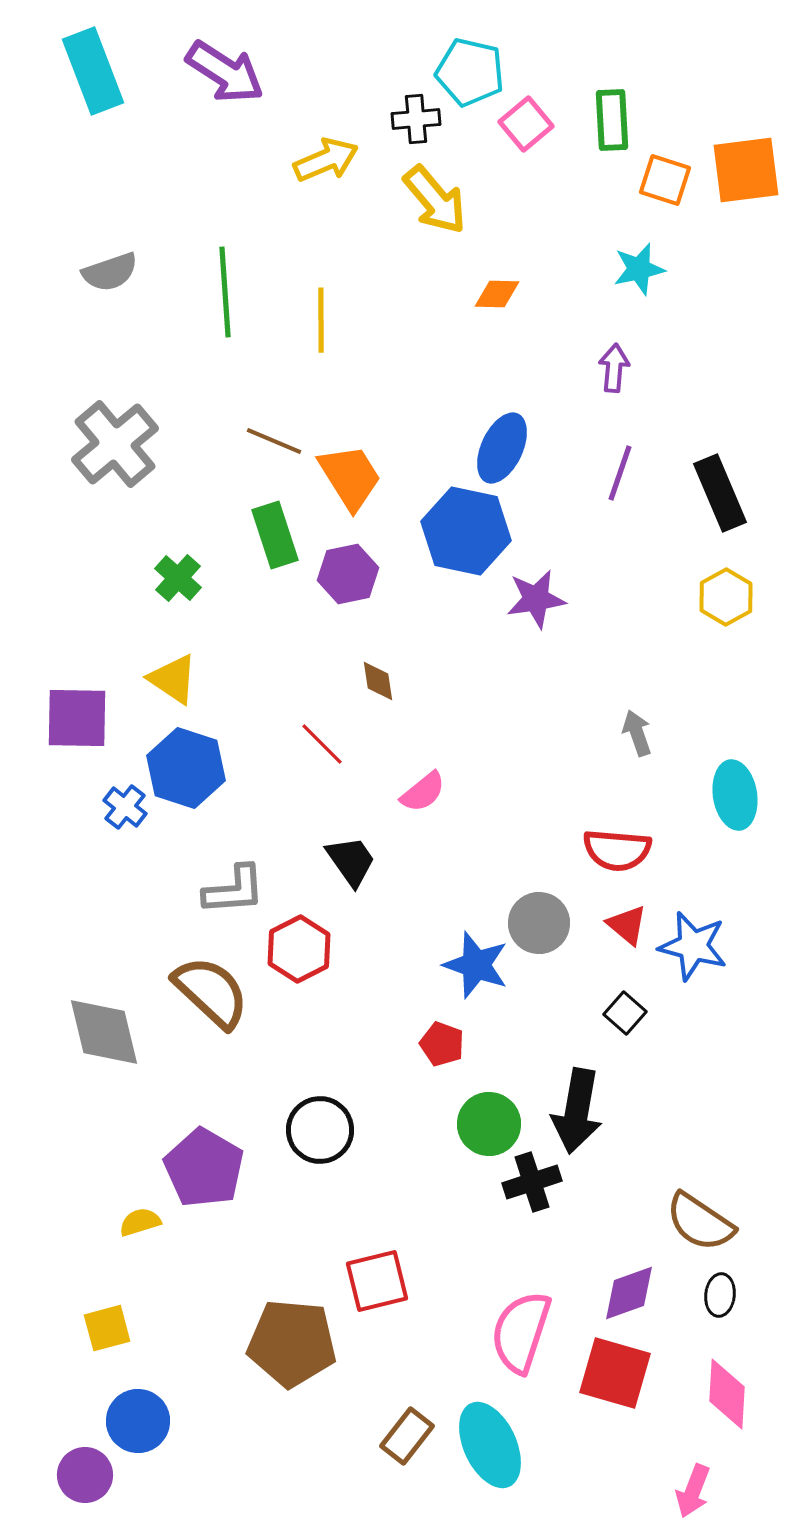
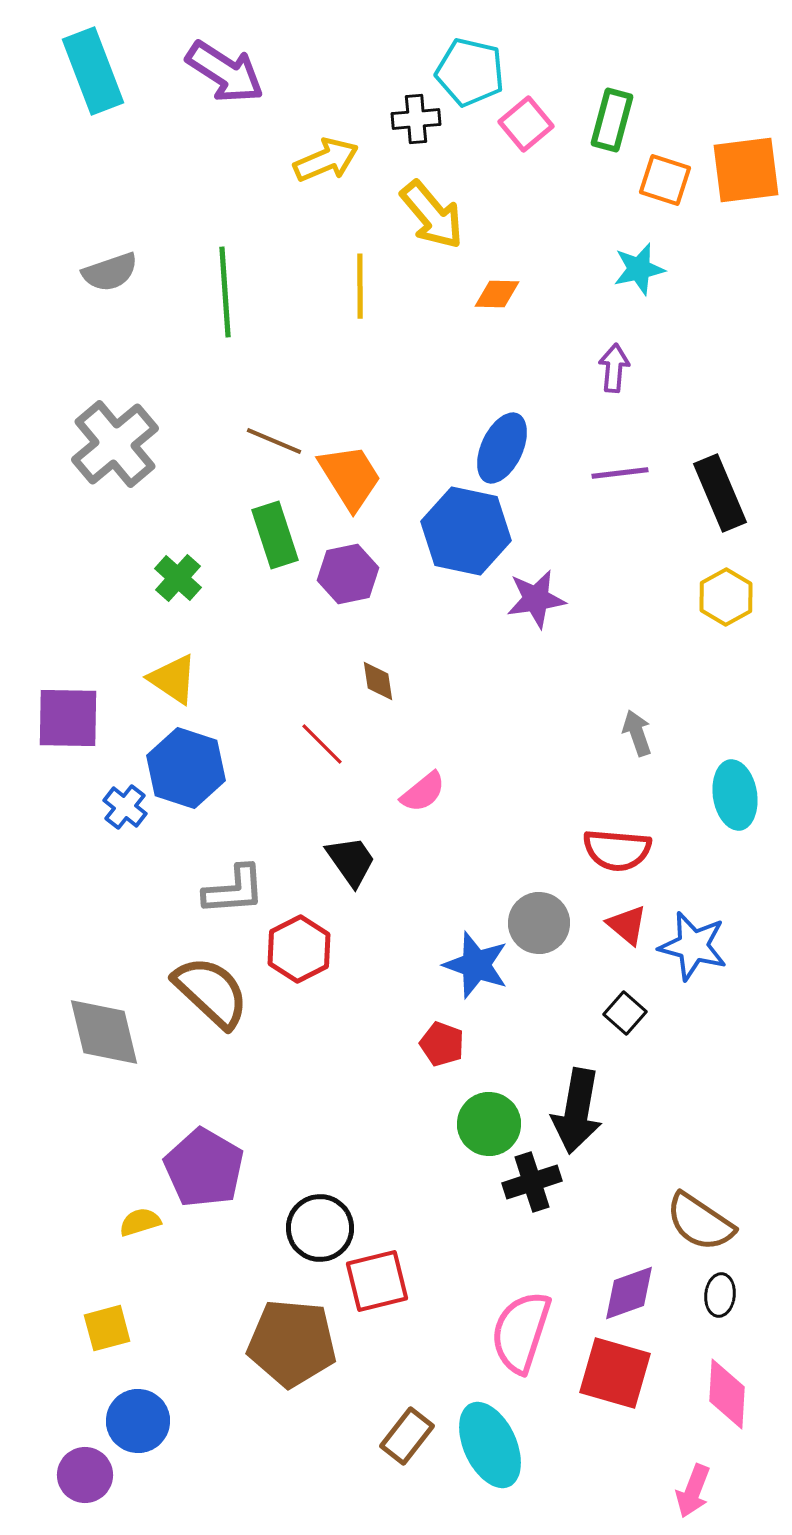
green rectangle at (612, 120): rotated 18 degrees clockwise
yellow arrow at (435, 200): moved 3 px left, 15 px down
yellow line at (321, 320): moved 39 px right, 34 px up
purple line at (620, 473): rotated 64 degrees clockwise
purple square at (77, 718): moved 9 px left
black circle at (320, 1130): moved 98 px down
